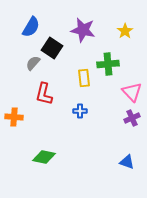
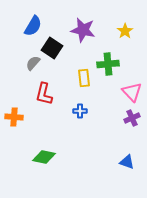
blue semicircle: moved 2 px right, 1 px up
